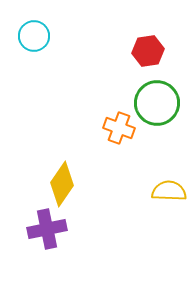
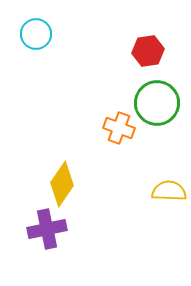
cyan circle: moved 2 px right, 2 px up
